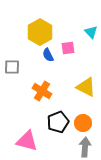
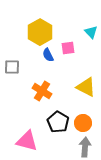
black pentagon: rotated 20 degrees counterclockwise
